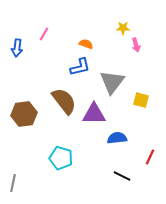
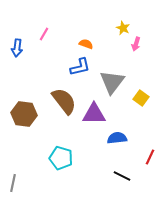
yellow star: rotated 24 degrees clockwise
pink arrow: moved 1 px up; rotated 32 degrees clockwise
yellow square: moved 2 px up; rotated 21 degrees clockwise
brown hexagon: rotated 15 degrees clockwise
